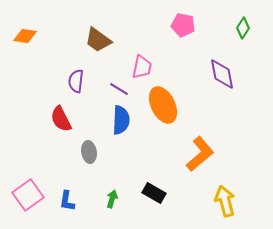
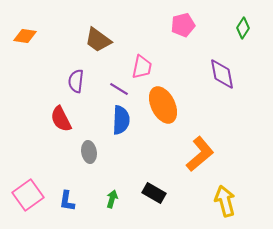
pink pentagon: rotated 25 degrees counterclockwise
